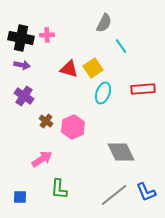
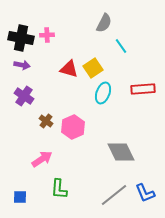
blue L-shape: moved 1 px left, 1 px down
